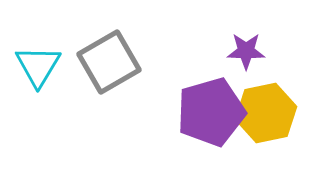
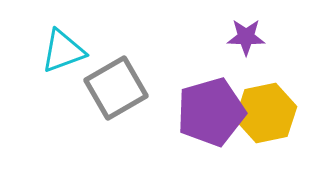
purple star: moved 14 px up
gray square: moved 7 px right, 26 px down
cyan triangle: moved 25 px right, 15 px up; rotated 39 degrees clockwise
